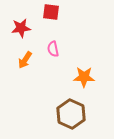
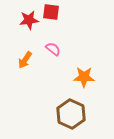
red star: moved 8 px right, 8 px up
pink semicircle: rotated 140 degrees clockwise
